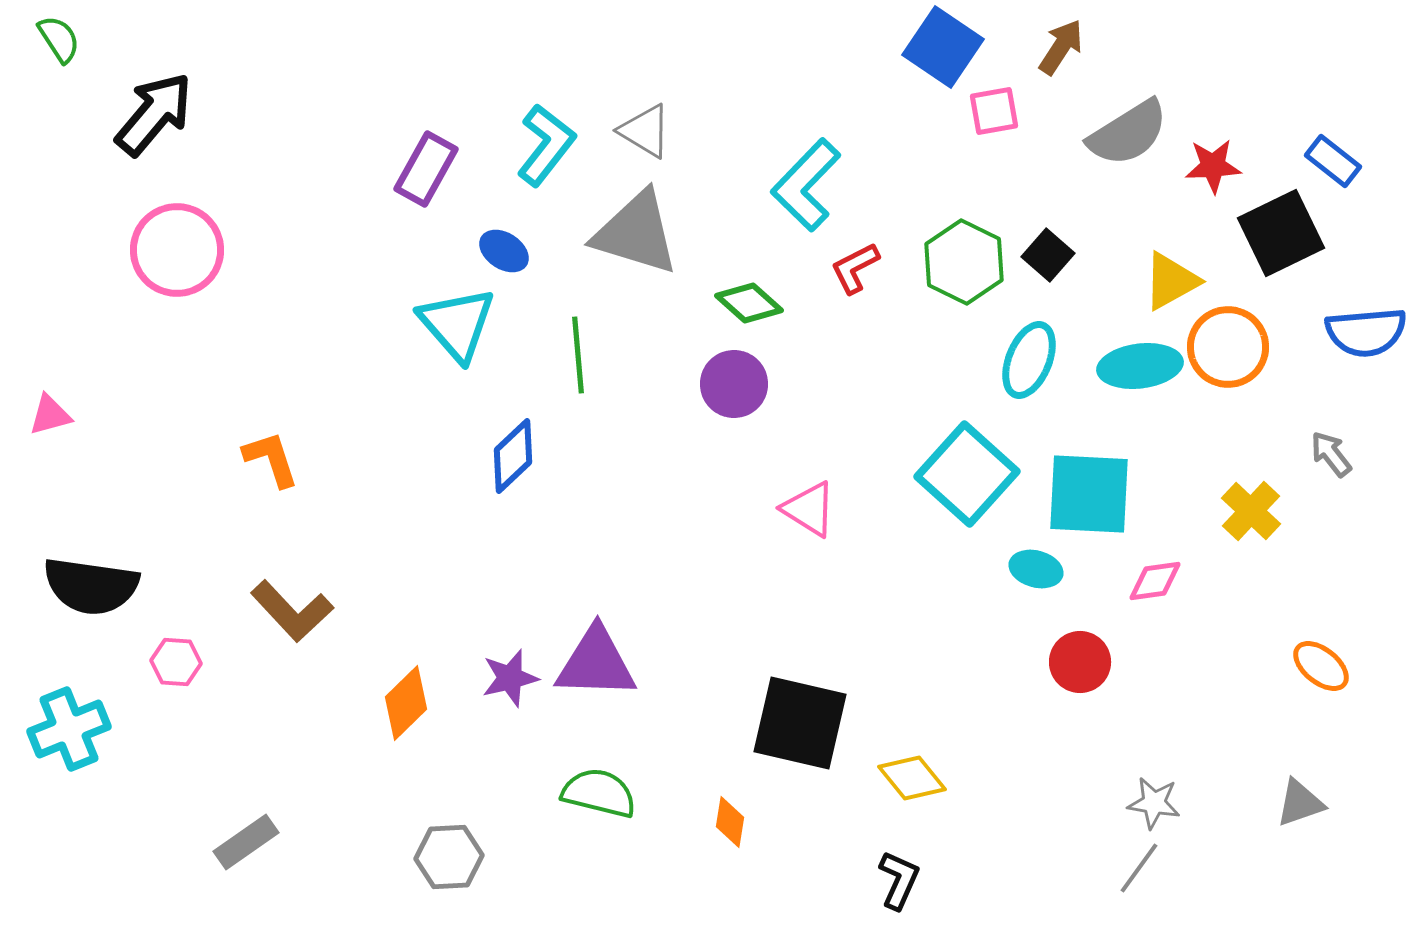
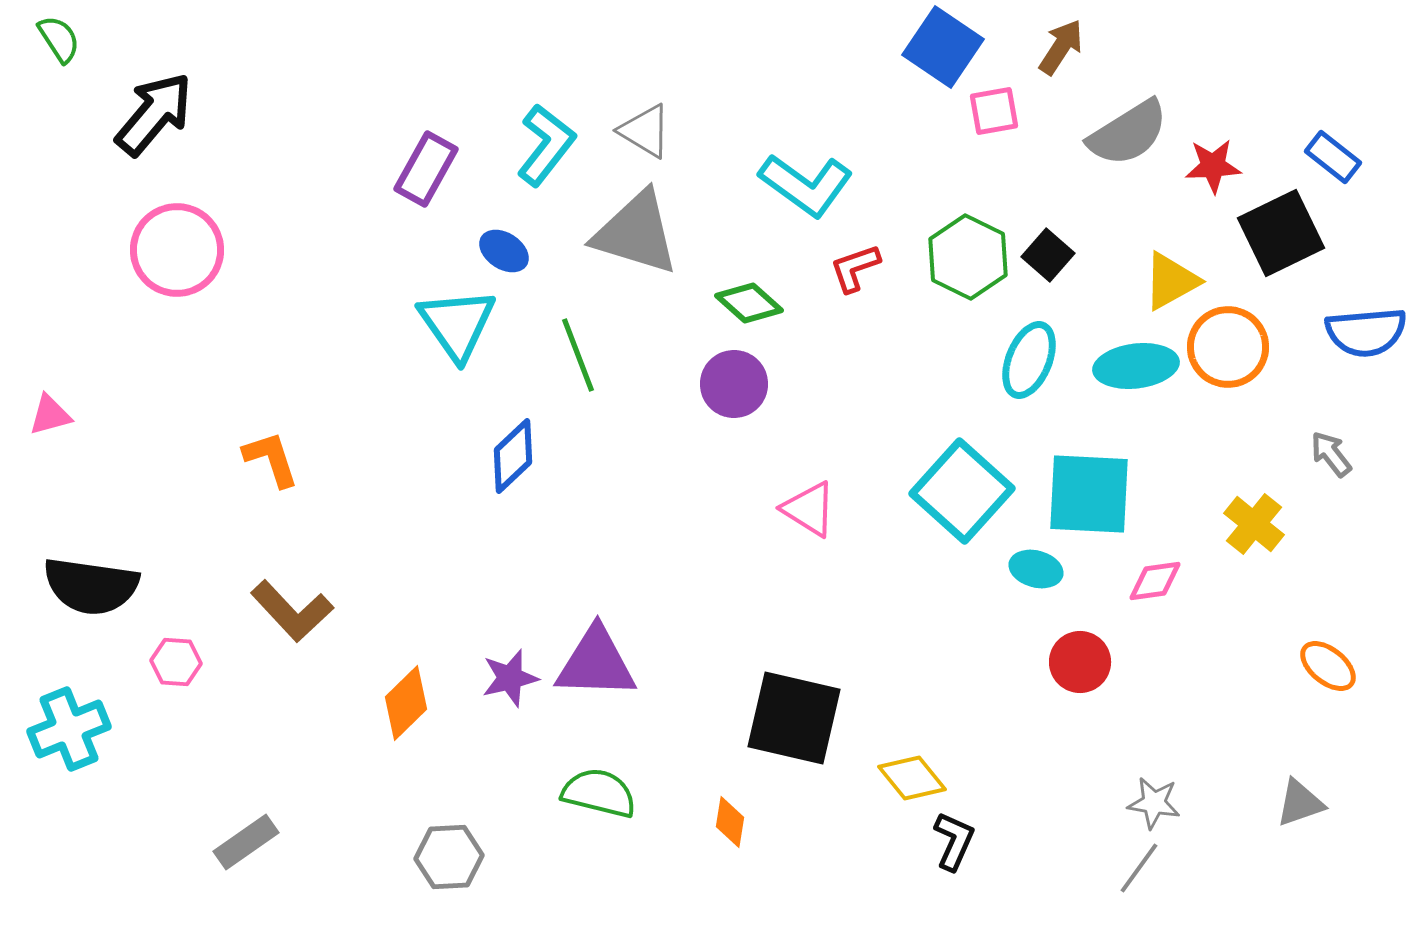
blue rectangle at (1333, 161): moved 4 px up
cyan L-shape at (806, 185): rotated 98 degrees counterclockwise
green hexagon at (964, 262): moved 4 px right, 5 px up
red L-shape at (855, 268): rotated 8 degrees clockwise
cyan triangle at (457, 324): rotated 6 degrees clockwise
green line at (578, 355): rotated 16 degrees counterclockwise
cyan ellipse at (1140, 366): moved 4 px left
cyan square at (967, 474): moved 5 px left, 17 px down
yellow cross at (1251, 511): moved 3 px right, 13 px down; rotated 4 degrees counterclockwise
orange ellipse at (1321, 666): moved 7 px right
black square at (800, 723): moved 6 px left, 5 px up
black L-shape at (899, 880): moved 55 px right, 39 px up
